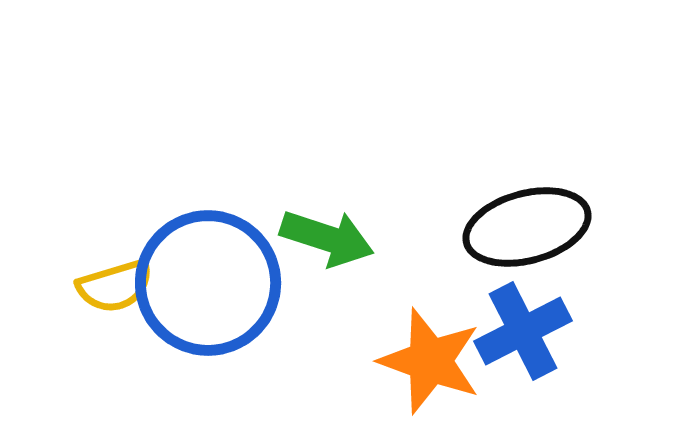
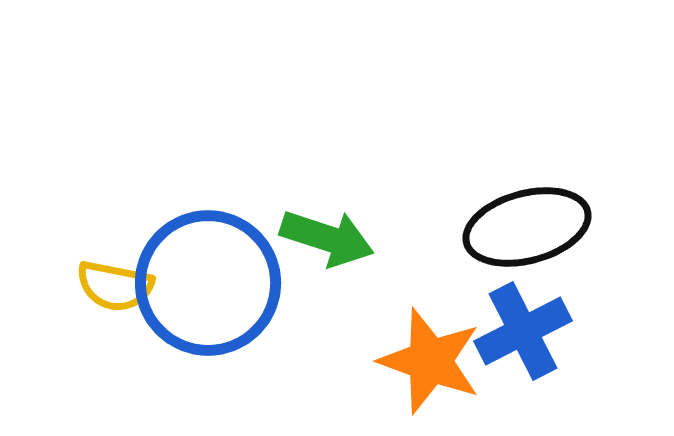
yellow semicircle: rotated 28 degrees clockwise
